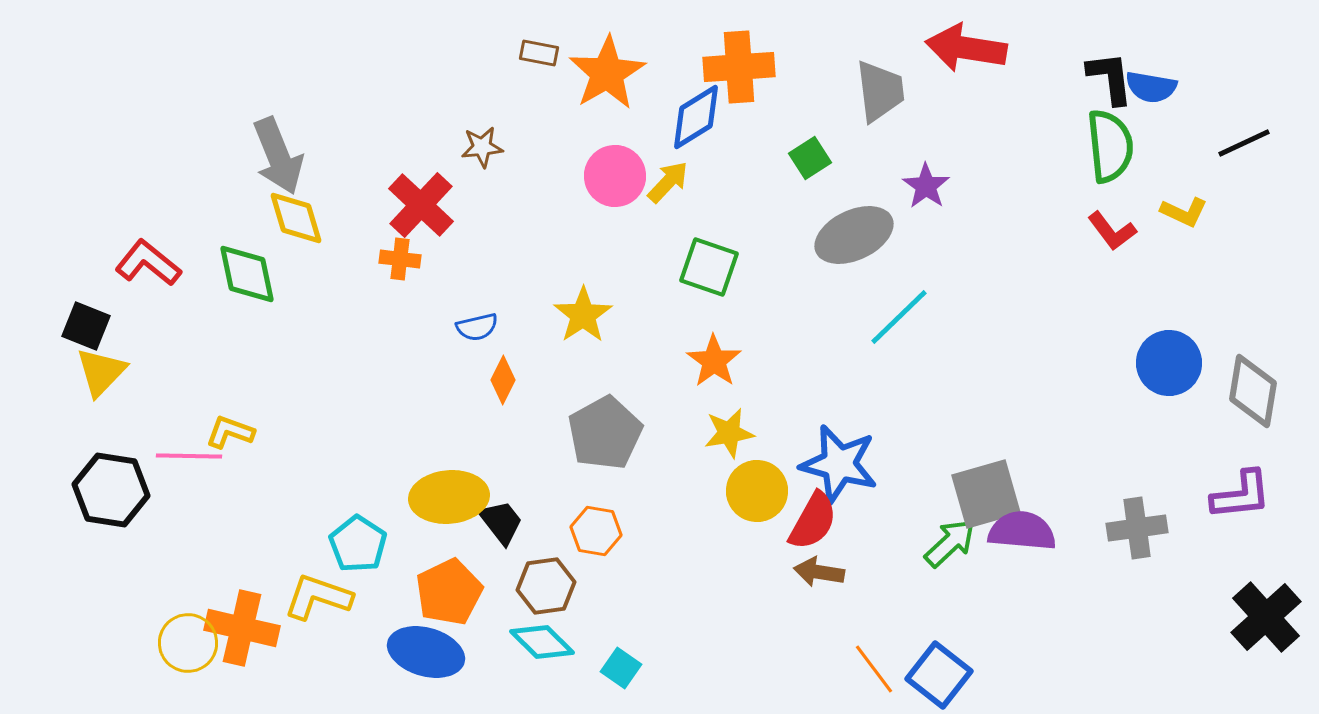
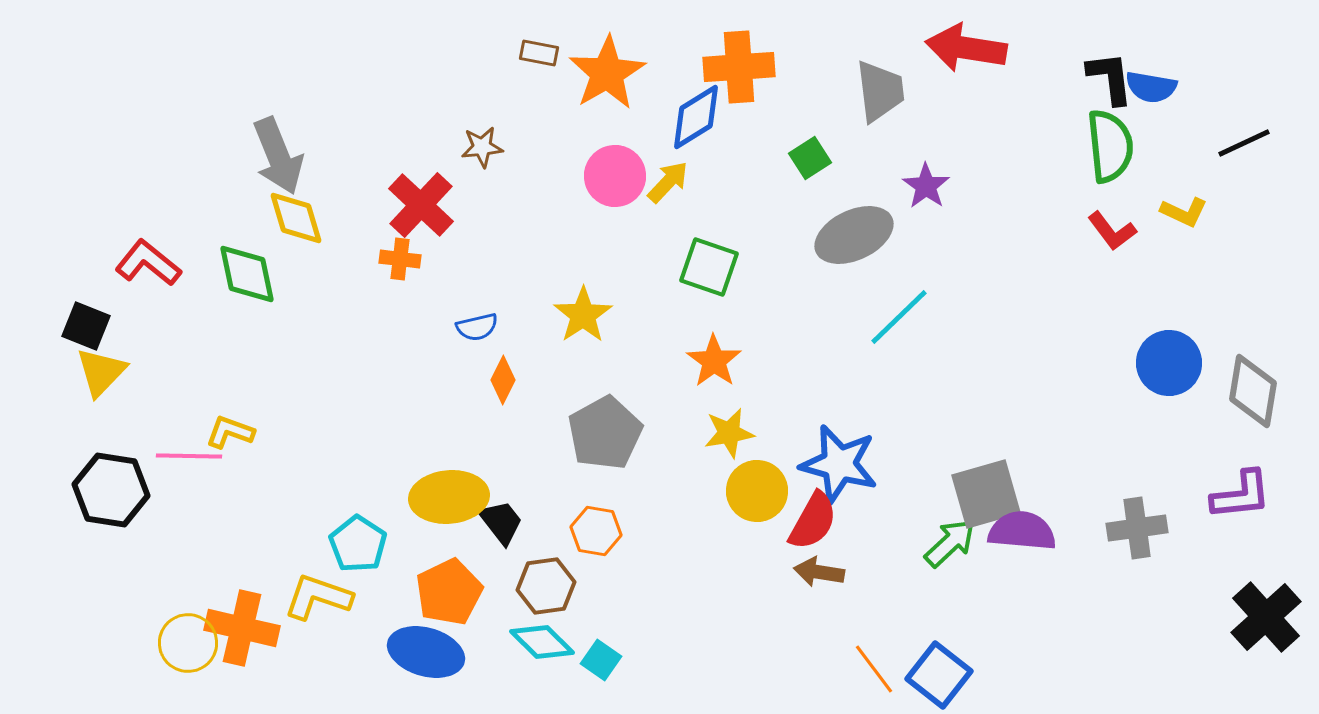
cyan square at (621, 668): moved 20 px left, 8 px up
